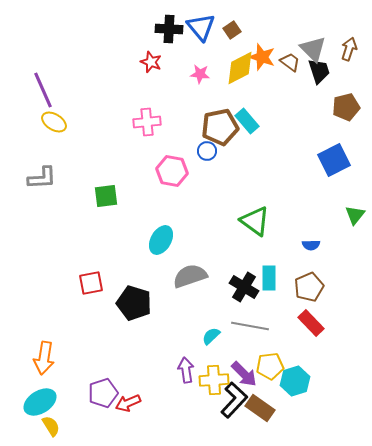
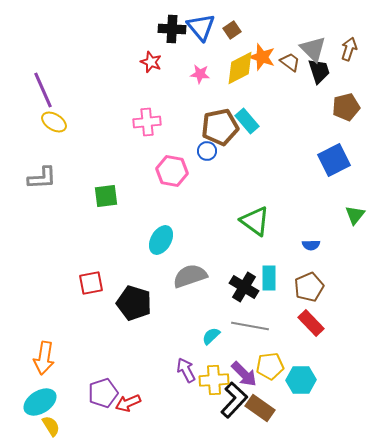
black cross at (169, 29): moved 3 px right
purple arrow at (186, 370): rotated 20 degrees counterclockwise
cyan hexagon at (295, 381): moved 6 px right, 1 px up; rotated 16 degrees clockwise
